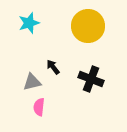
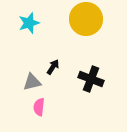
yellow circle: moved 2 px left, 7 px up
black arrow: rotated 70 degrees clockwise
